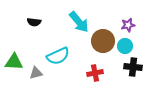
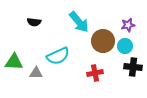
gray triangle: rotated 16 degrees clockwise
